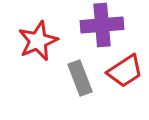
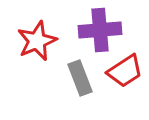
purple cross: moved 2 px left, 5 px down
red star: moved 1 px left
